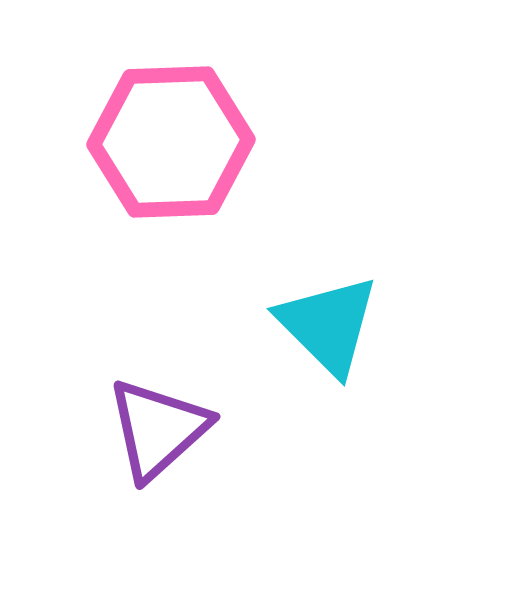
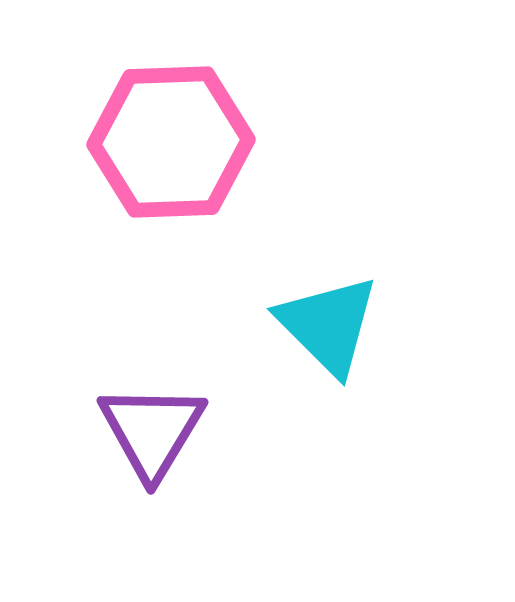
purple triangle: moved 6 px left, 2 px down; rotated 17 degrees counterclockwise
